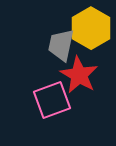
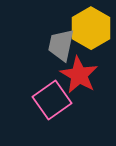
pink square: rotated 15 degrees counterclockwise
